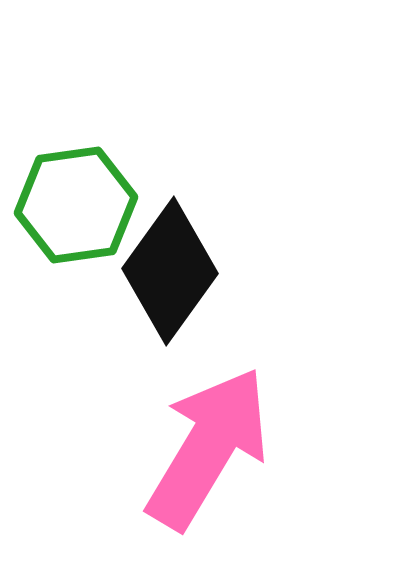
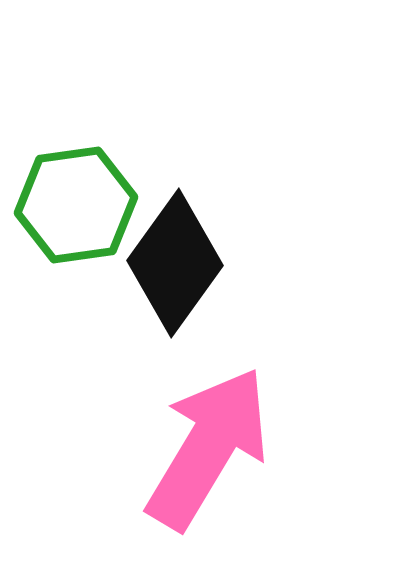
black diamond: moved 5 px right, 8 px up
